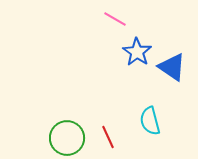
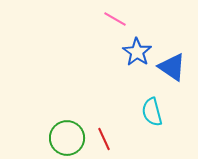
cyan semicircle: moved 2 px right, 9 px up
red line: moved 4 px left, 2 px down
